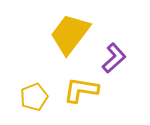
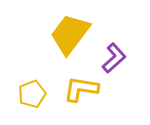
yellow L-shape: moved 1 px up
yellow pentagon: moved 2 px left, 3 px up
